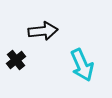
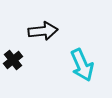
black cross: moved 3 px left
